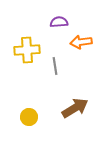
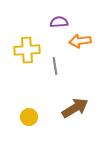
orange arrow: moved 1 px left, 1 px up
